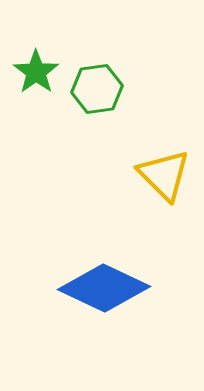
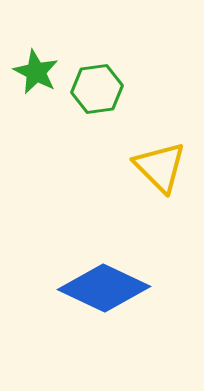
green star: rotated 9 degrees counterclockwise
yellow triangle: moved 4 px left, 8 px up
